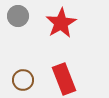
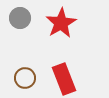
gray circle: moved 2 px right, 2 px down
brown circle: moved 2 px right, 2 px up
